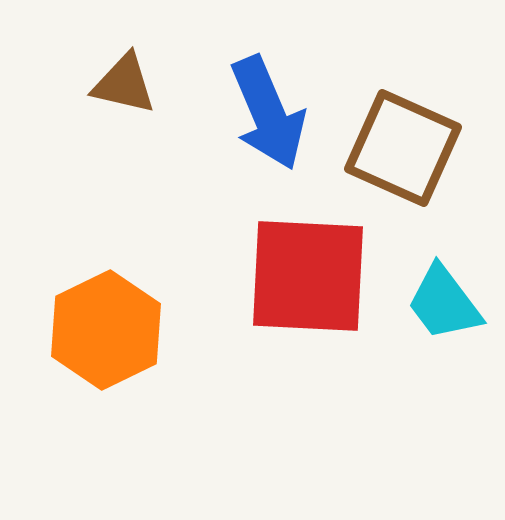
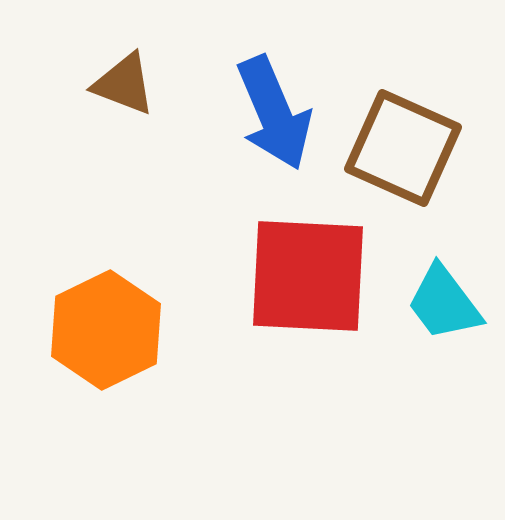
brown triangle: rotated 8 degrees clockwise
blue arrow: moved 6 px right
